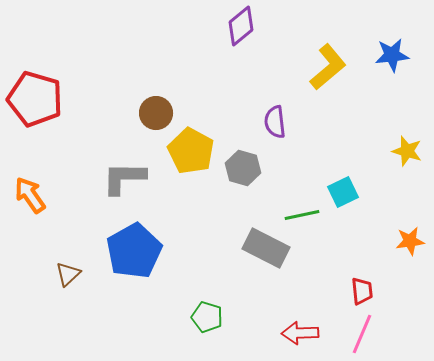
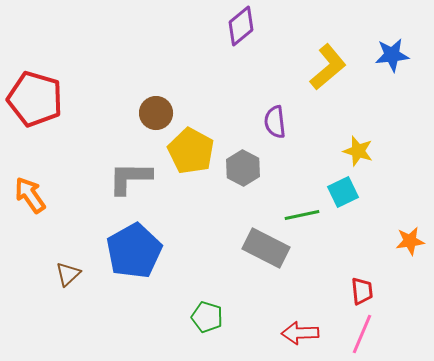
yellow star: moved 49 px left
gray hexagon: rotated 12 degrees clockwise
gray L-shape: moved 6 px right
